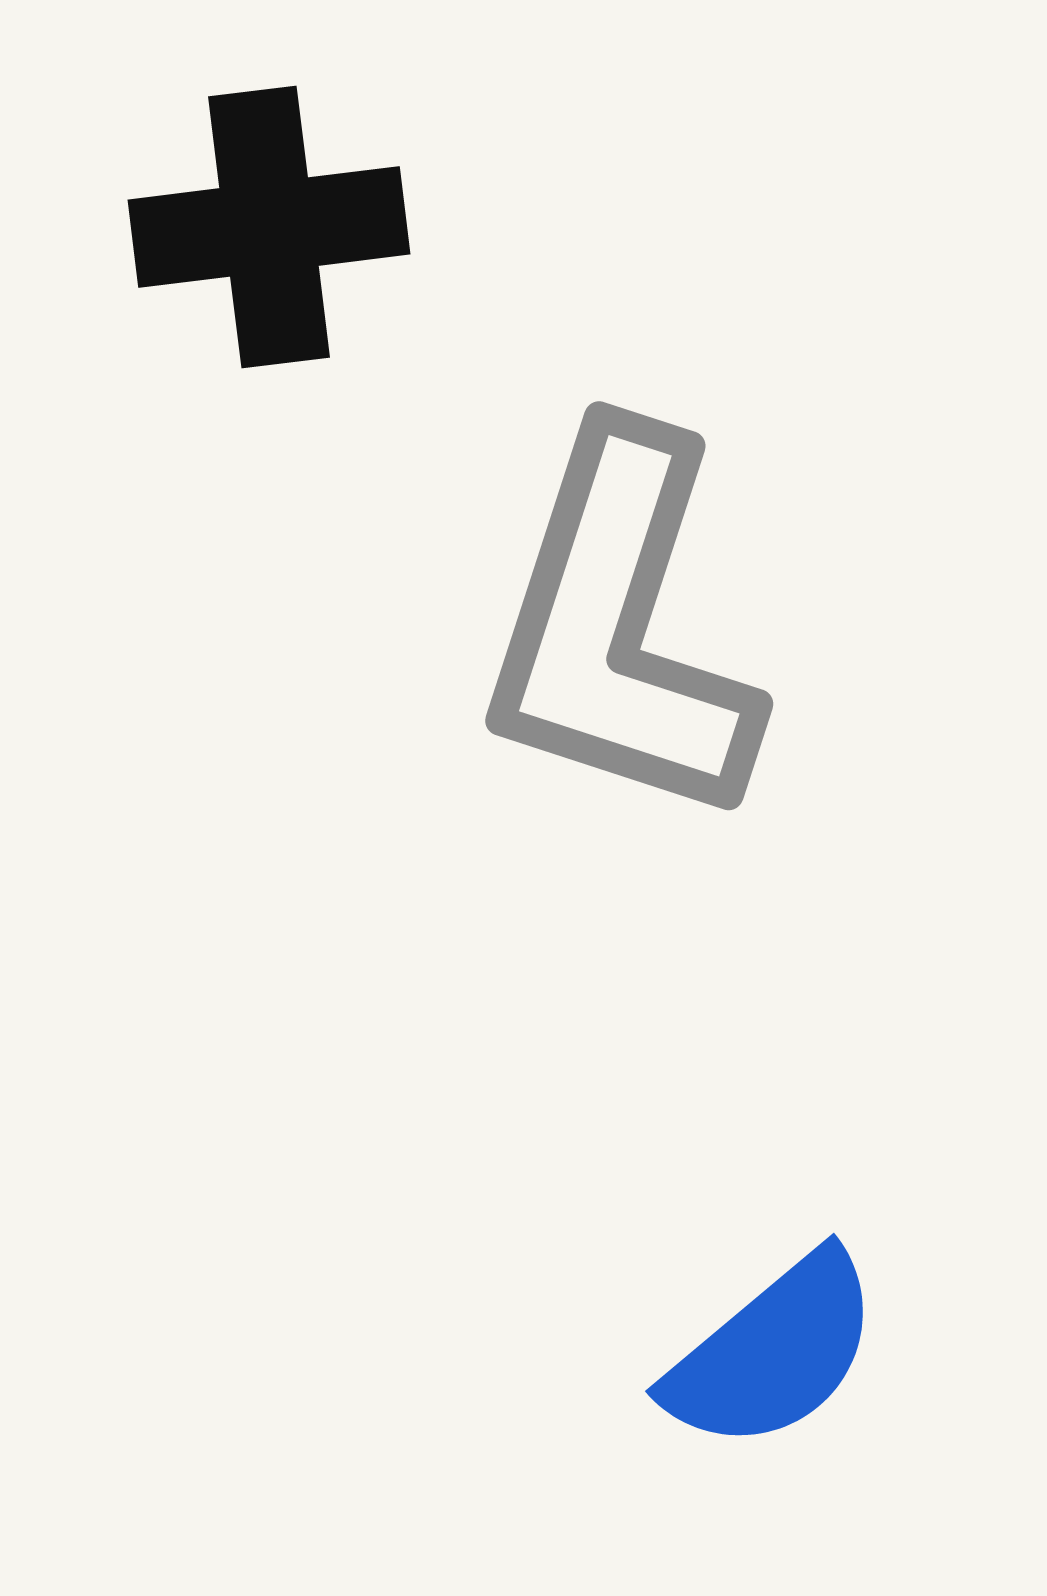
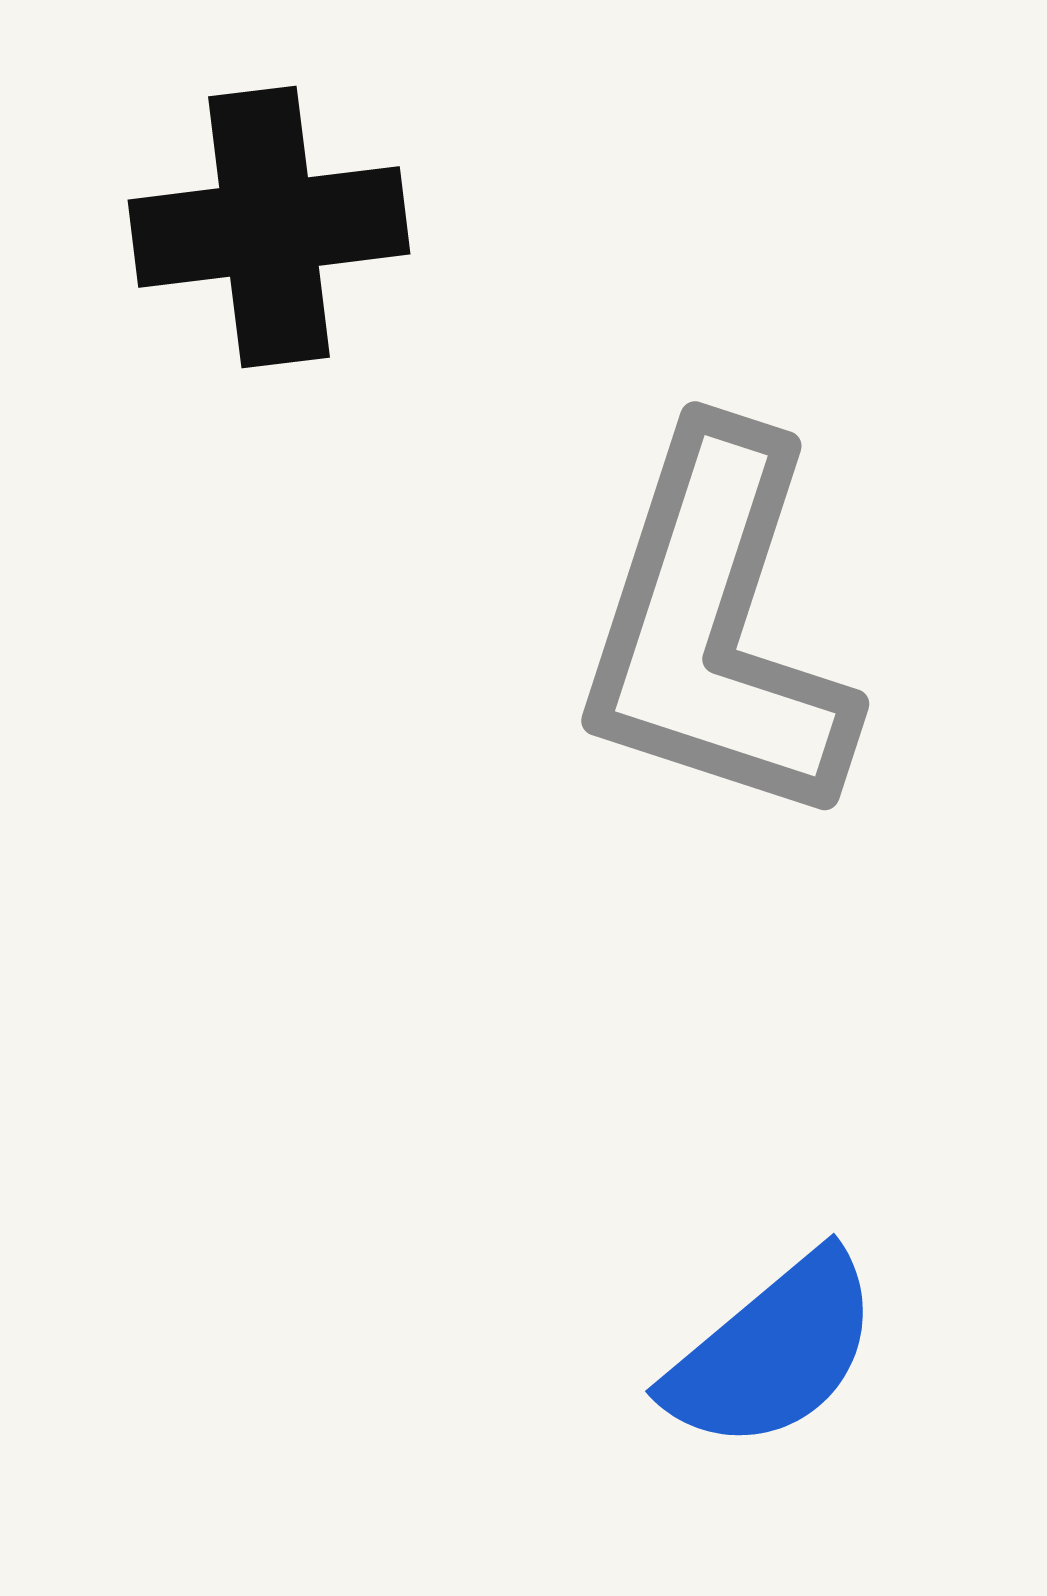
gray L-shape: moved 96 px right
